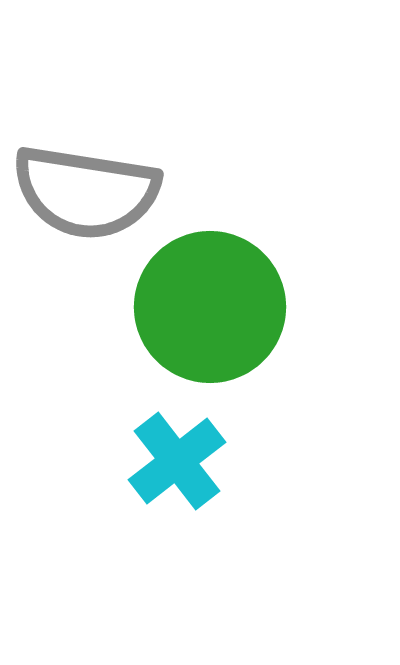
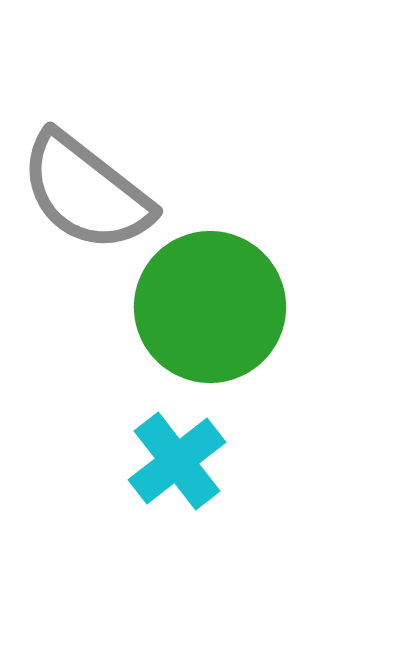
gray semicircle: rotated 29 degrees clockwise
